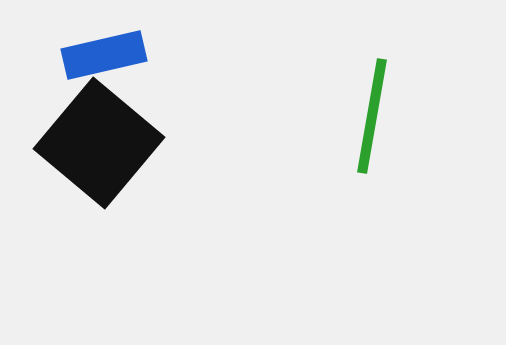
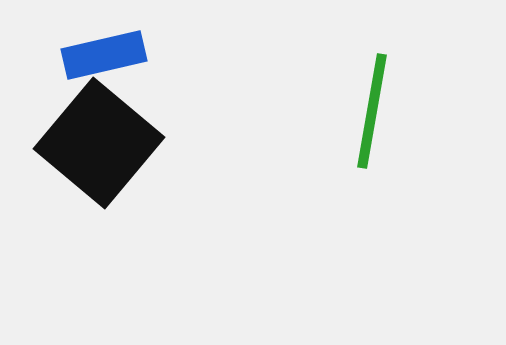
green line: moved 5 px up
